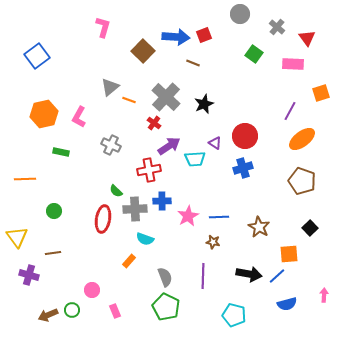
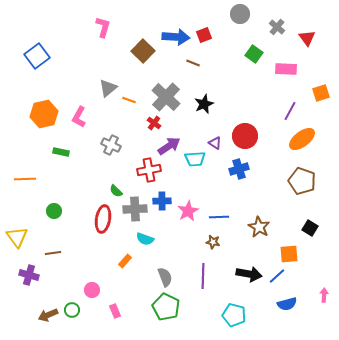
pink rectangle at (293, 64): moved 7 px left, 5 px down
gray triangle at (110, 87): moved 2 px left, 1 px down
blue cross at (243, 168): moved 4 px left, 1 px down
pink star at (188, 216): moved 5 px up
black square at (310, 228): rotated 14 degrees counterclockwise
orange rectangle at (129, 261): moved 4 px left
